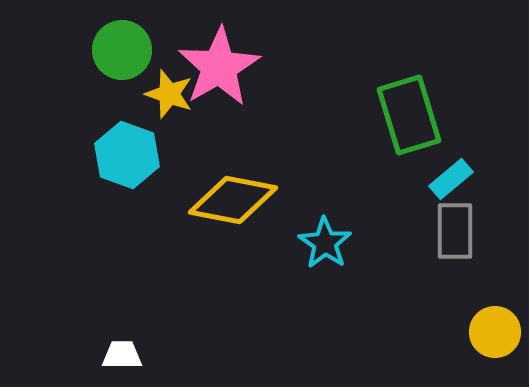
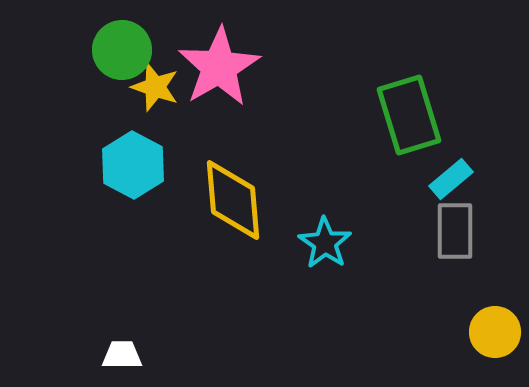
yellow star: moved 14 px left, 7 px up
cyan hexagon: moved 6 px right, 10 px down; rotated 8 degrees clockwise
yellow diamond: rotated 74 degrees clockwise
